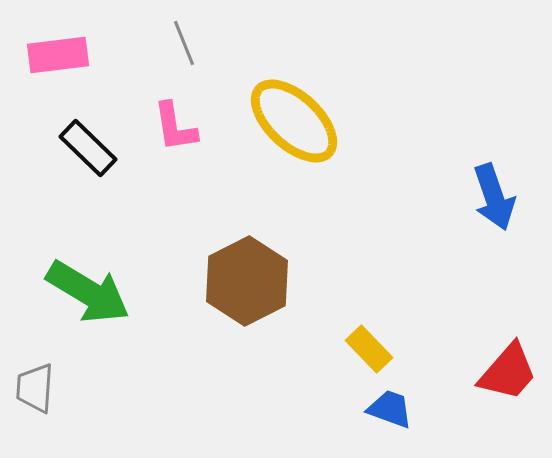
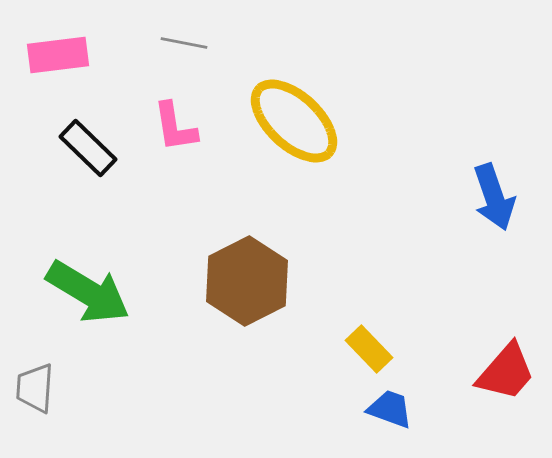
gray line: rotated 57 degrees counterclockwise
red trapezoid: moved 2 px left
